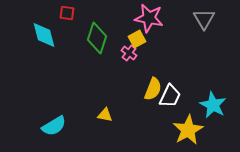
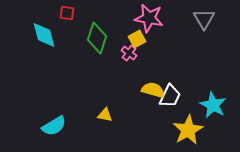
yellow semicircle: moved 1 px down; rotated 95 degrees counterclockwise
